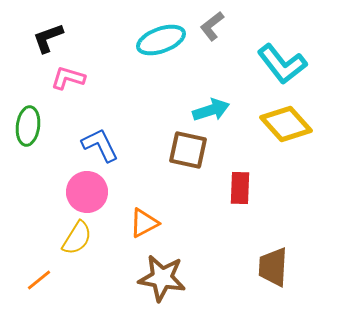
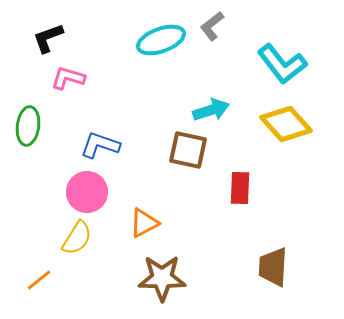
blue L-shape: rotated 45 degrees counterclockwise
brown star: rotated 9 degrees counterclockwise
